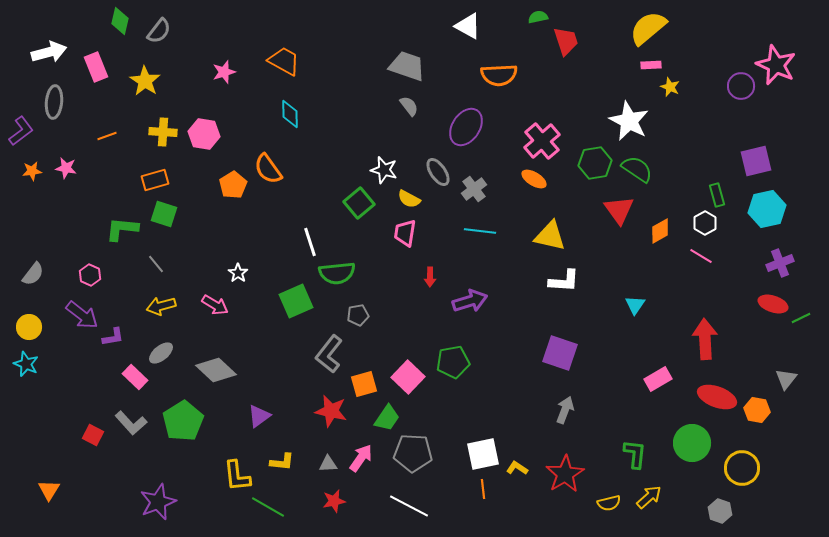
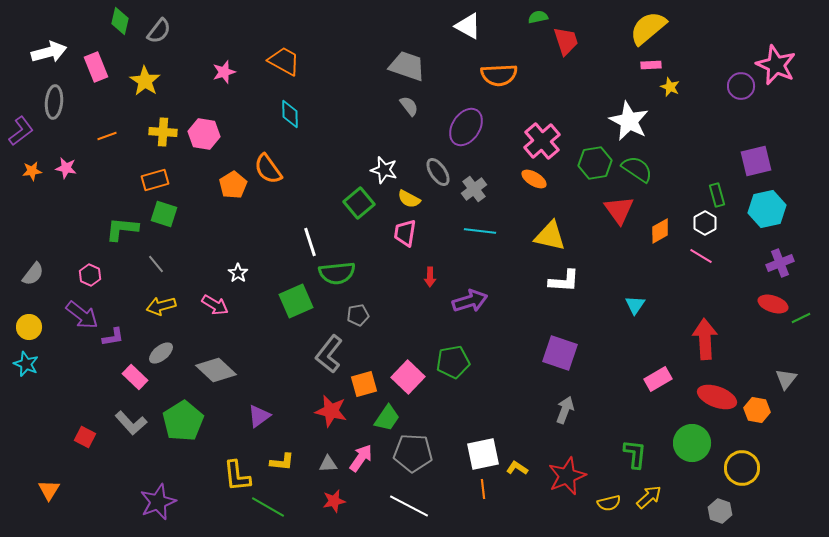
red square at (93, 435): moved 8 px left, 2 px down
red star at (565, 474): moved 2 px right, 2 px down; rotated 9 degrees clockwise
